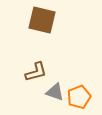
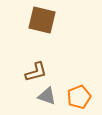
gray triangle: moved 8 px left, 4 px down
